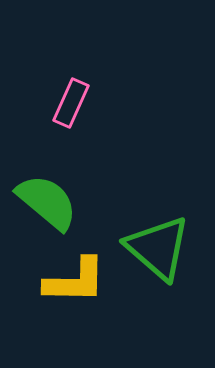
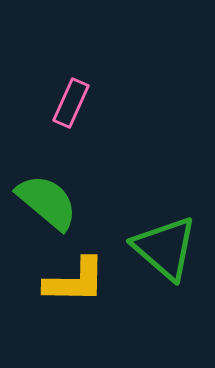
green triangle: moved 7 px right
